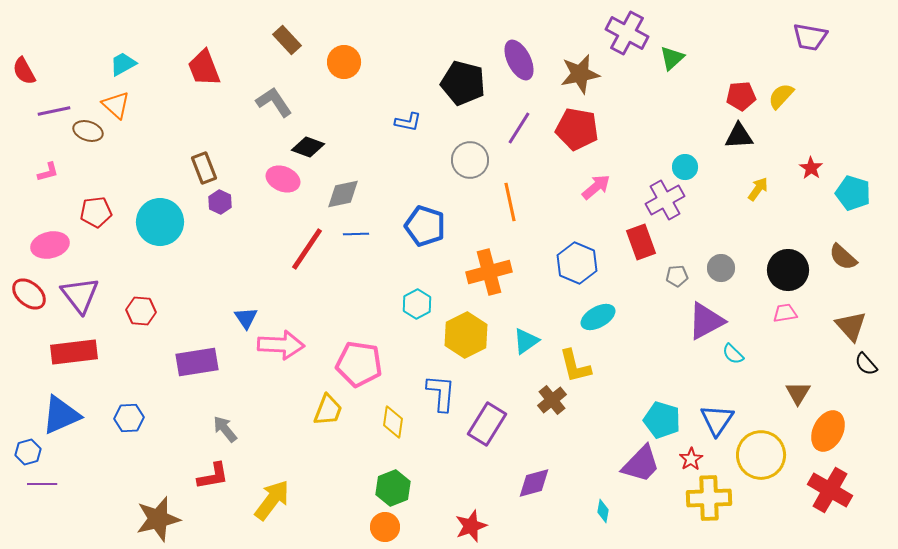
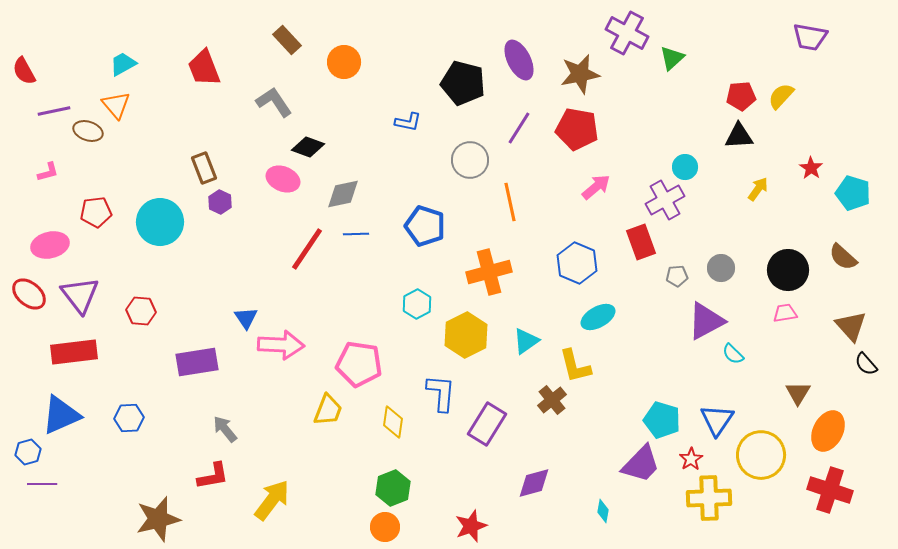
orange triangle at (116, 105): rotated 8 degrees clockwise
red cross at (830, 490): rotated 12 degrees counterclockwise
